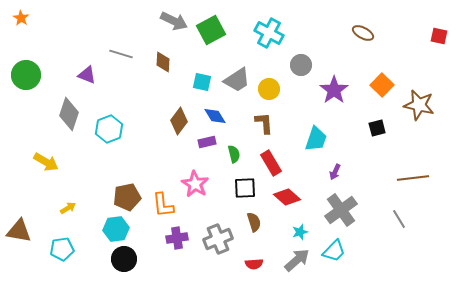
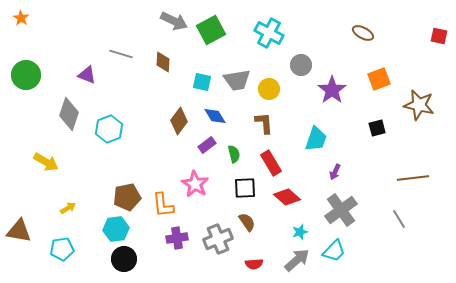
gray trapezoid at (237, 80): rotated 24 degrees clockwise
orange square at (382, 85): moved 3 px left, 6 px up; rotated 25 degrees clockwise
purple star at (334, 90): moved 2 px left
purple rectangle at (207, 142): moved 3 px down; rotated 24 degrees counterclockwise
brown semicircle at (254, 222): moved 7 px left; rotated 18 degrees counterclockwise
